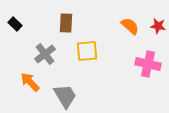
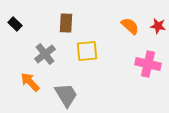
gray trapezoid: moved 1 px right, 1 px up
